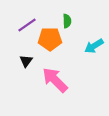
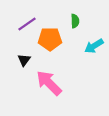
green semicircle: moved 8 px right
purple line: moved 1 px up
black triangle: moved 2 px left, 1 px up
pink arrow: moved 6 px left, 3 px down
